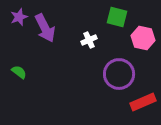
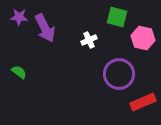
purple star: rotated 24 degrees clockwise
